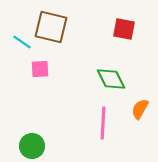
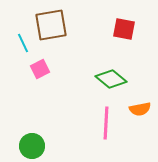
brown square: moved 2 px up; rotated 24 degrees counterclockwise
cyan line: moved 1 px right, 1 px down; rotated 30 degrees clockwise
pink square: rotated 24 degrees counterclockwise
green diamond: rotated 24 degrees counterclockwise
orange semicircle: rotated 130 degrees counterclockwise
pink line: moved 3 px right
